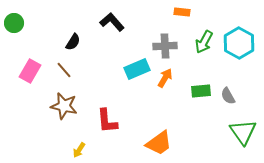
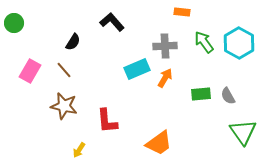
green arrow: rotated 115 degrees clockwise
green rectangle: moved 3 px down
